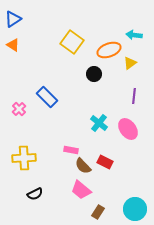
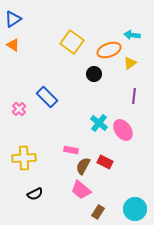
cyan arrow: moved 2 px left
pink ellipse: moved 5 px left, 1 px down
brown semicircle: rotated 72 degrees clockwise
